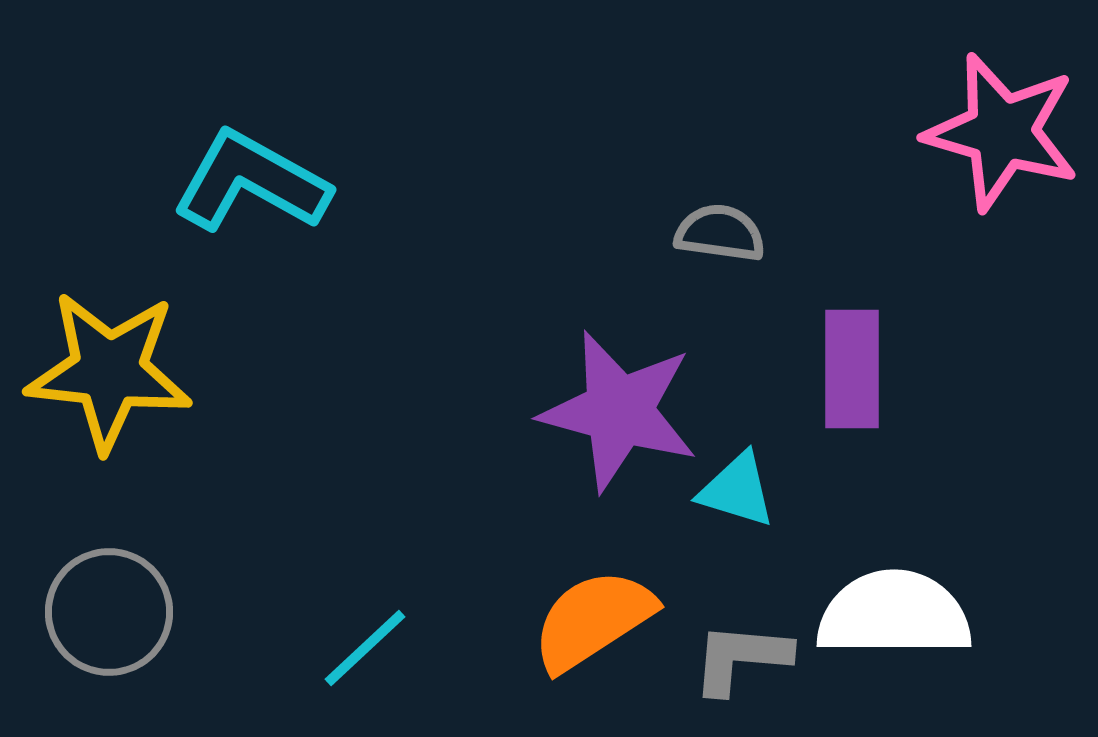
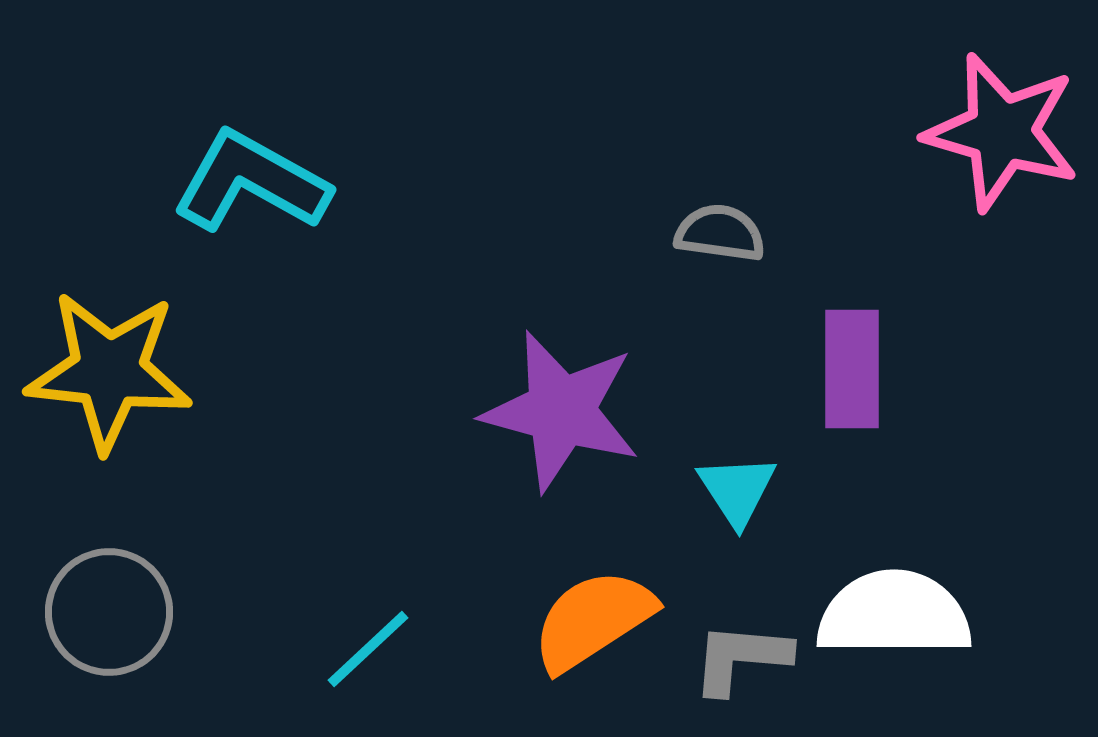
purple star: moved 58 px left
cyan triangle: rotated 40 degrees clockwise
cyan line: moved 3 px right, 1 px down
